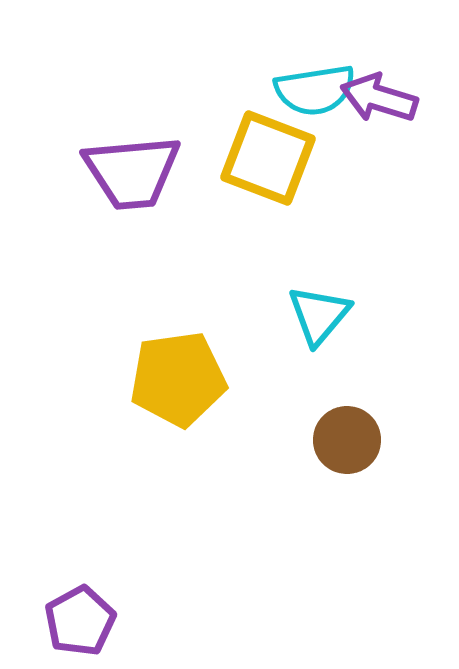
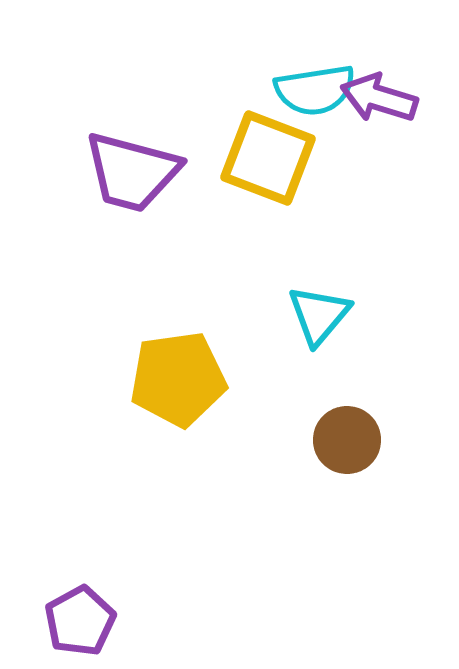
purple trapezoid: rotated 20 degrees clockwise
